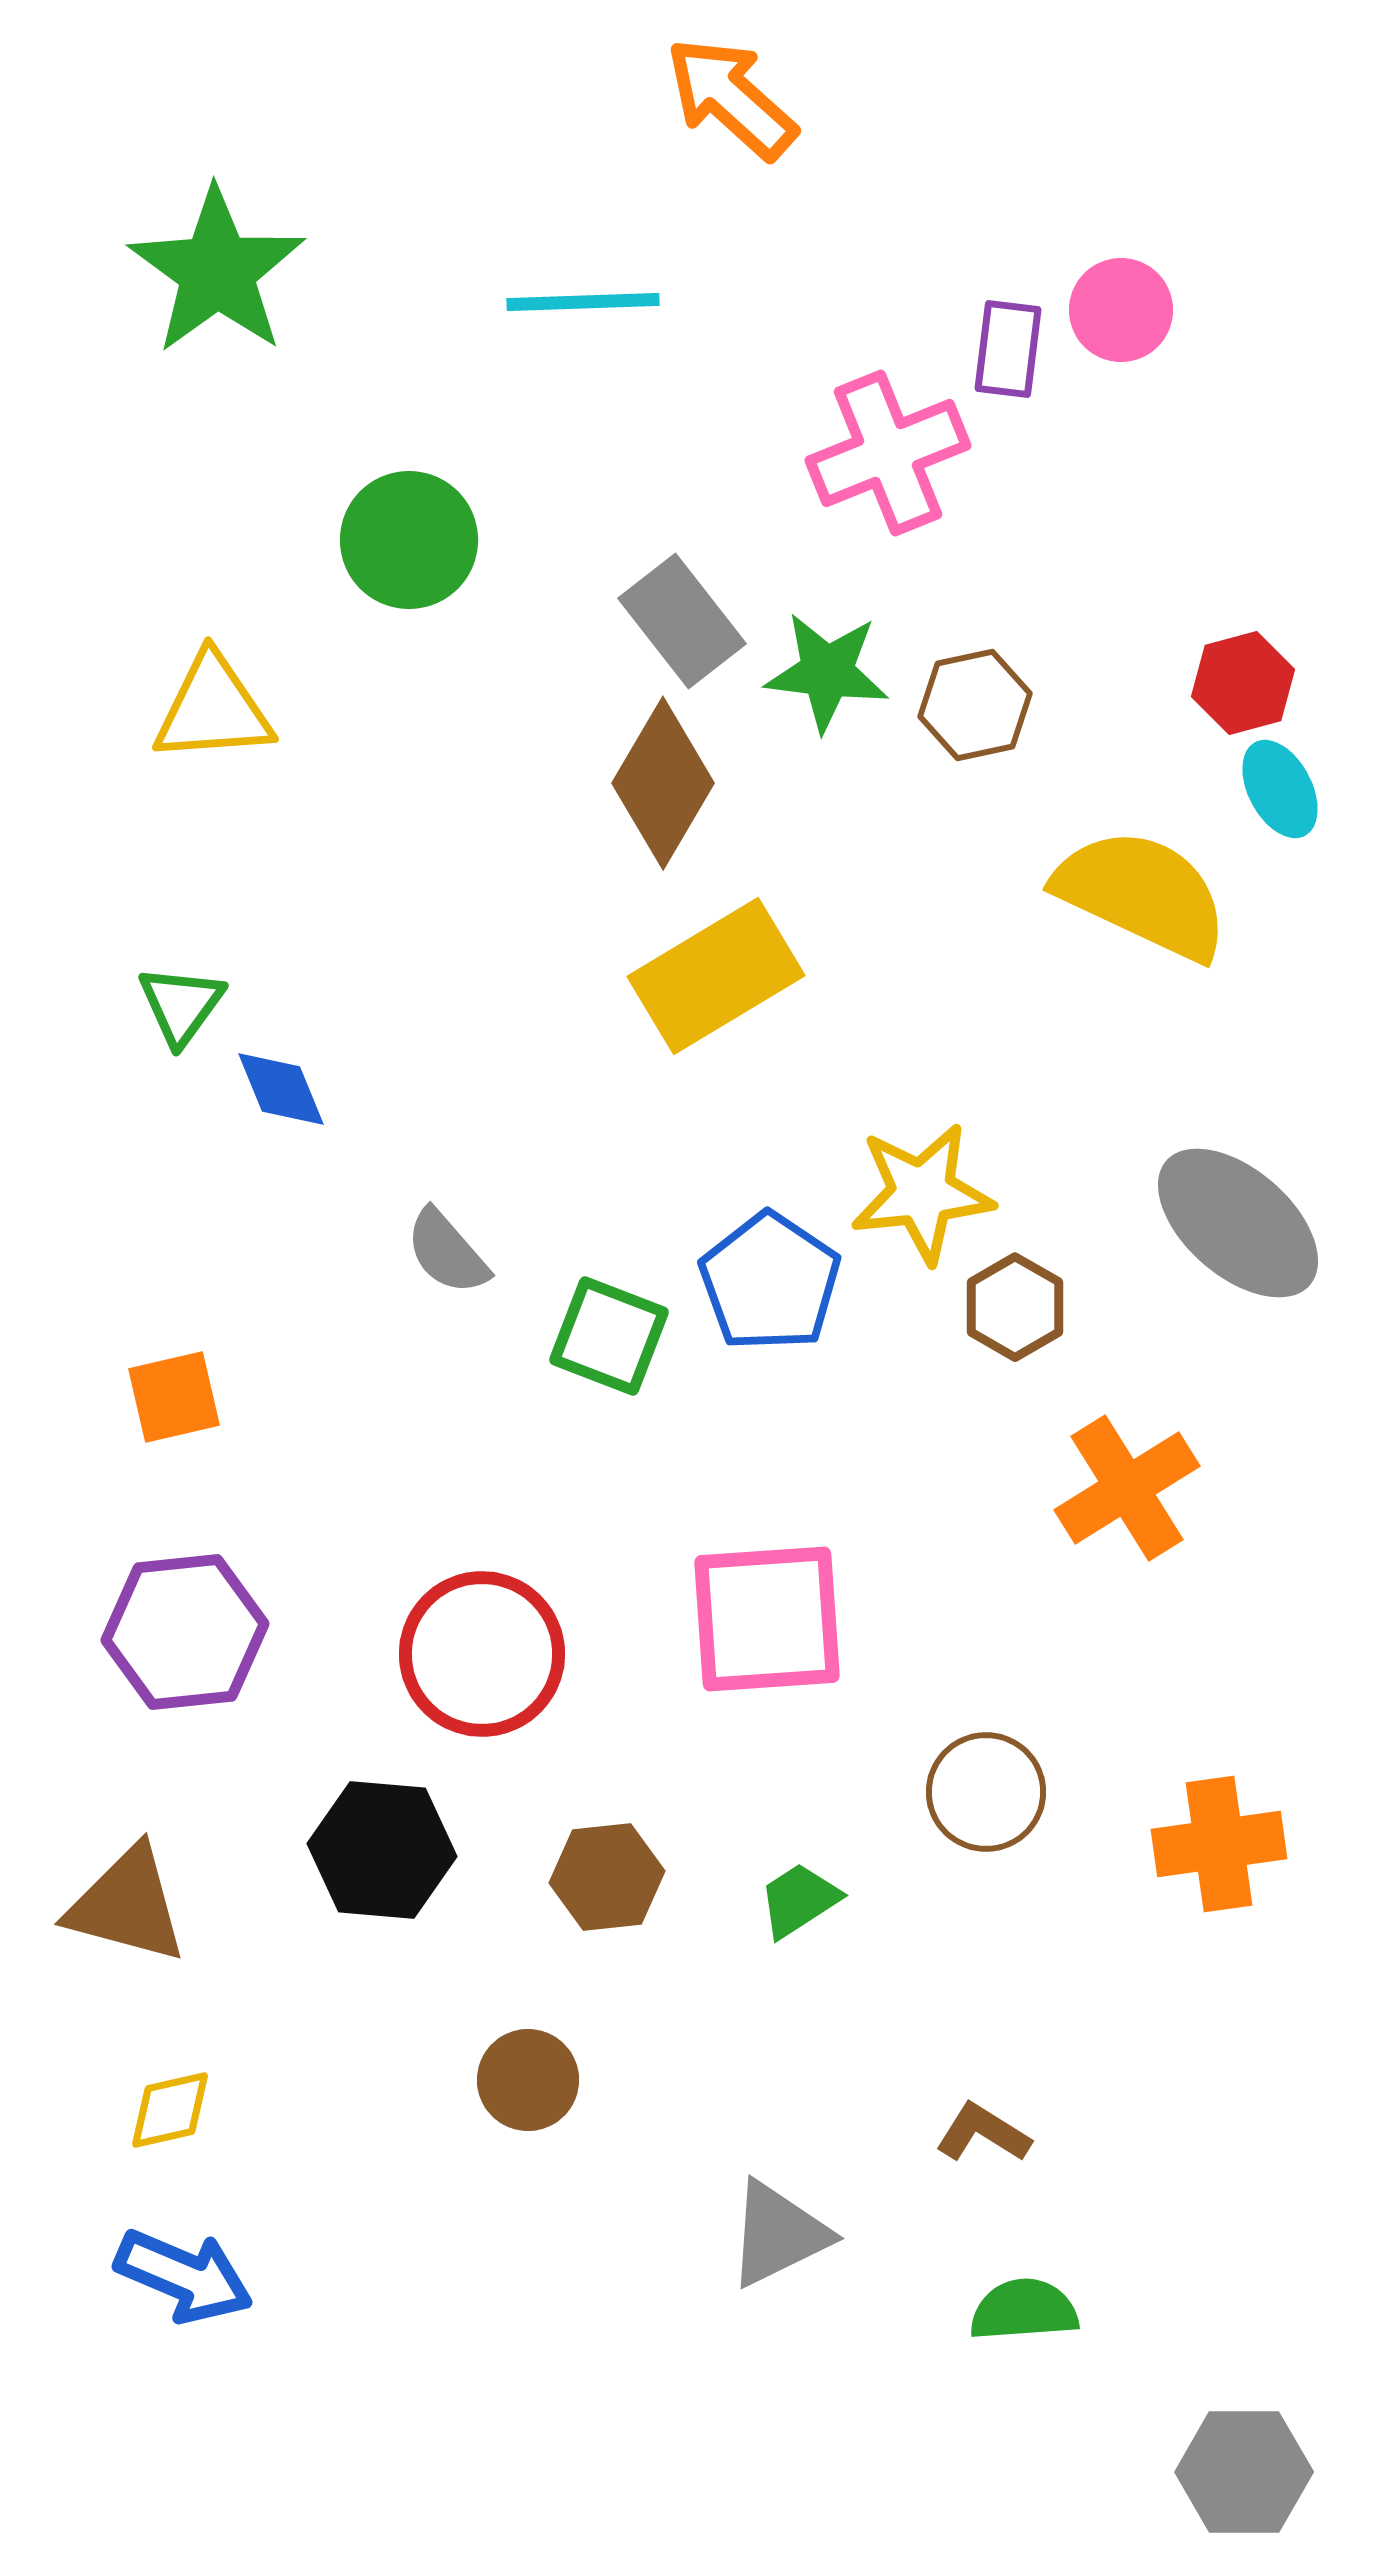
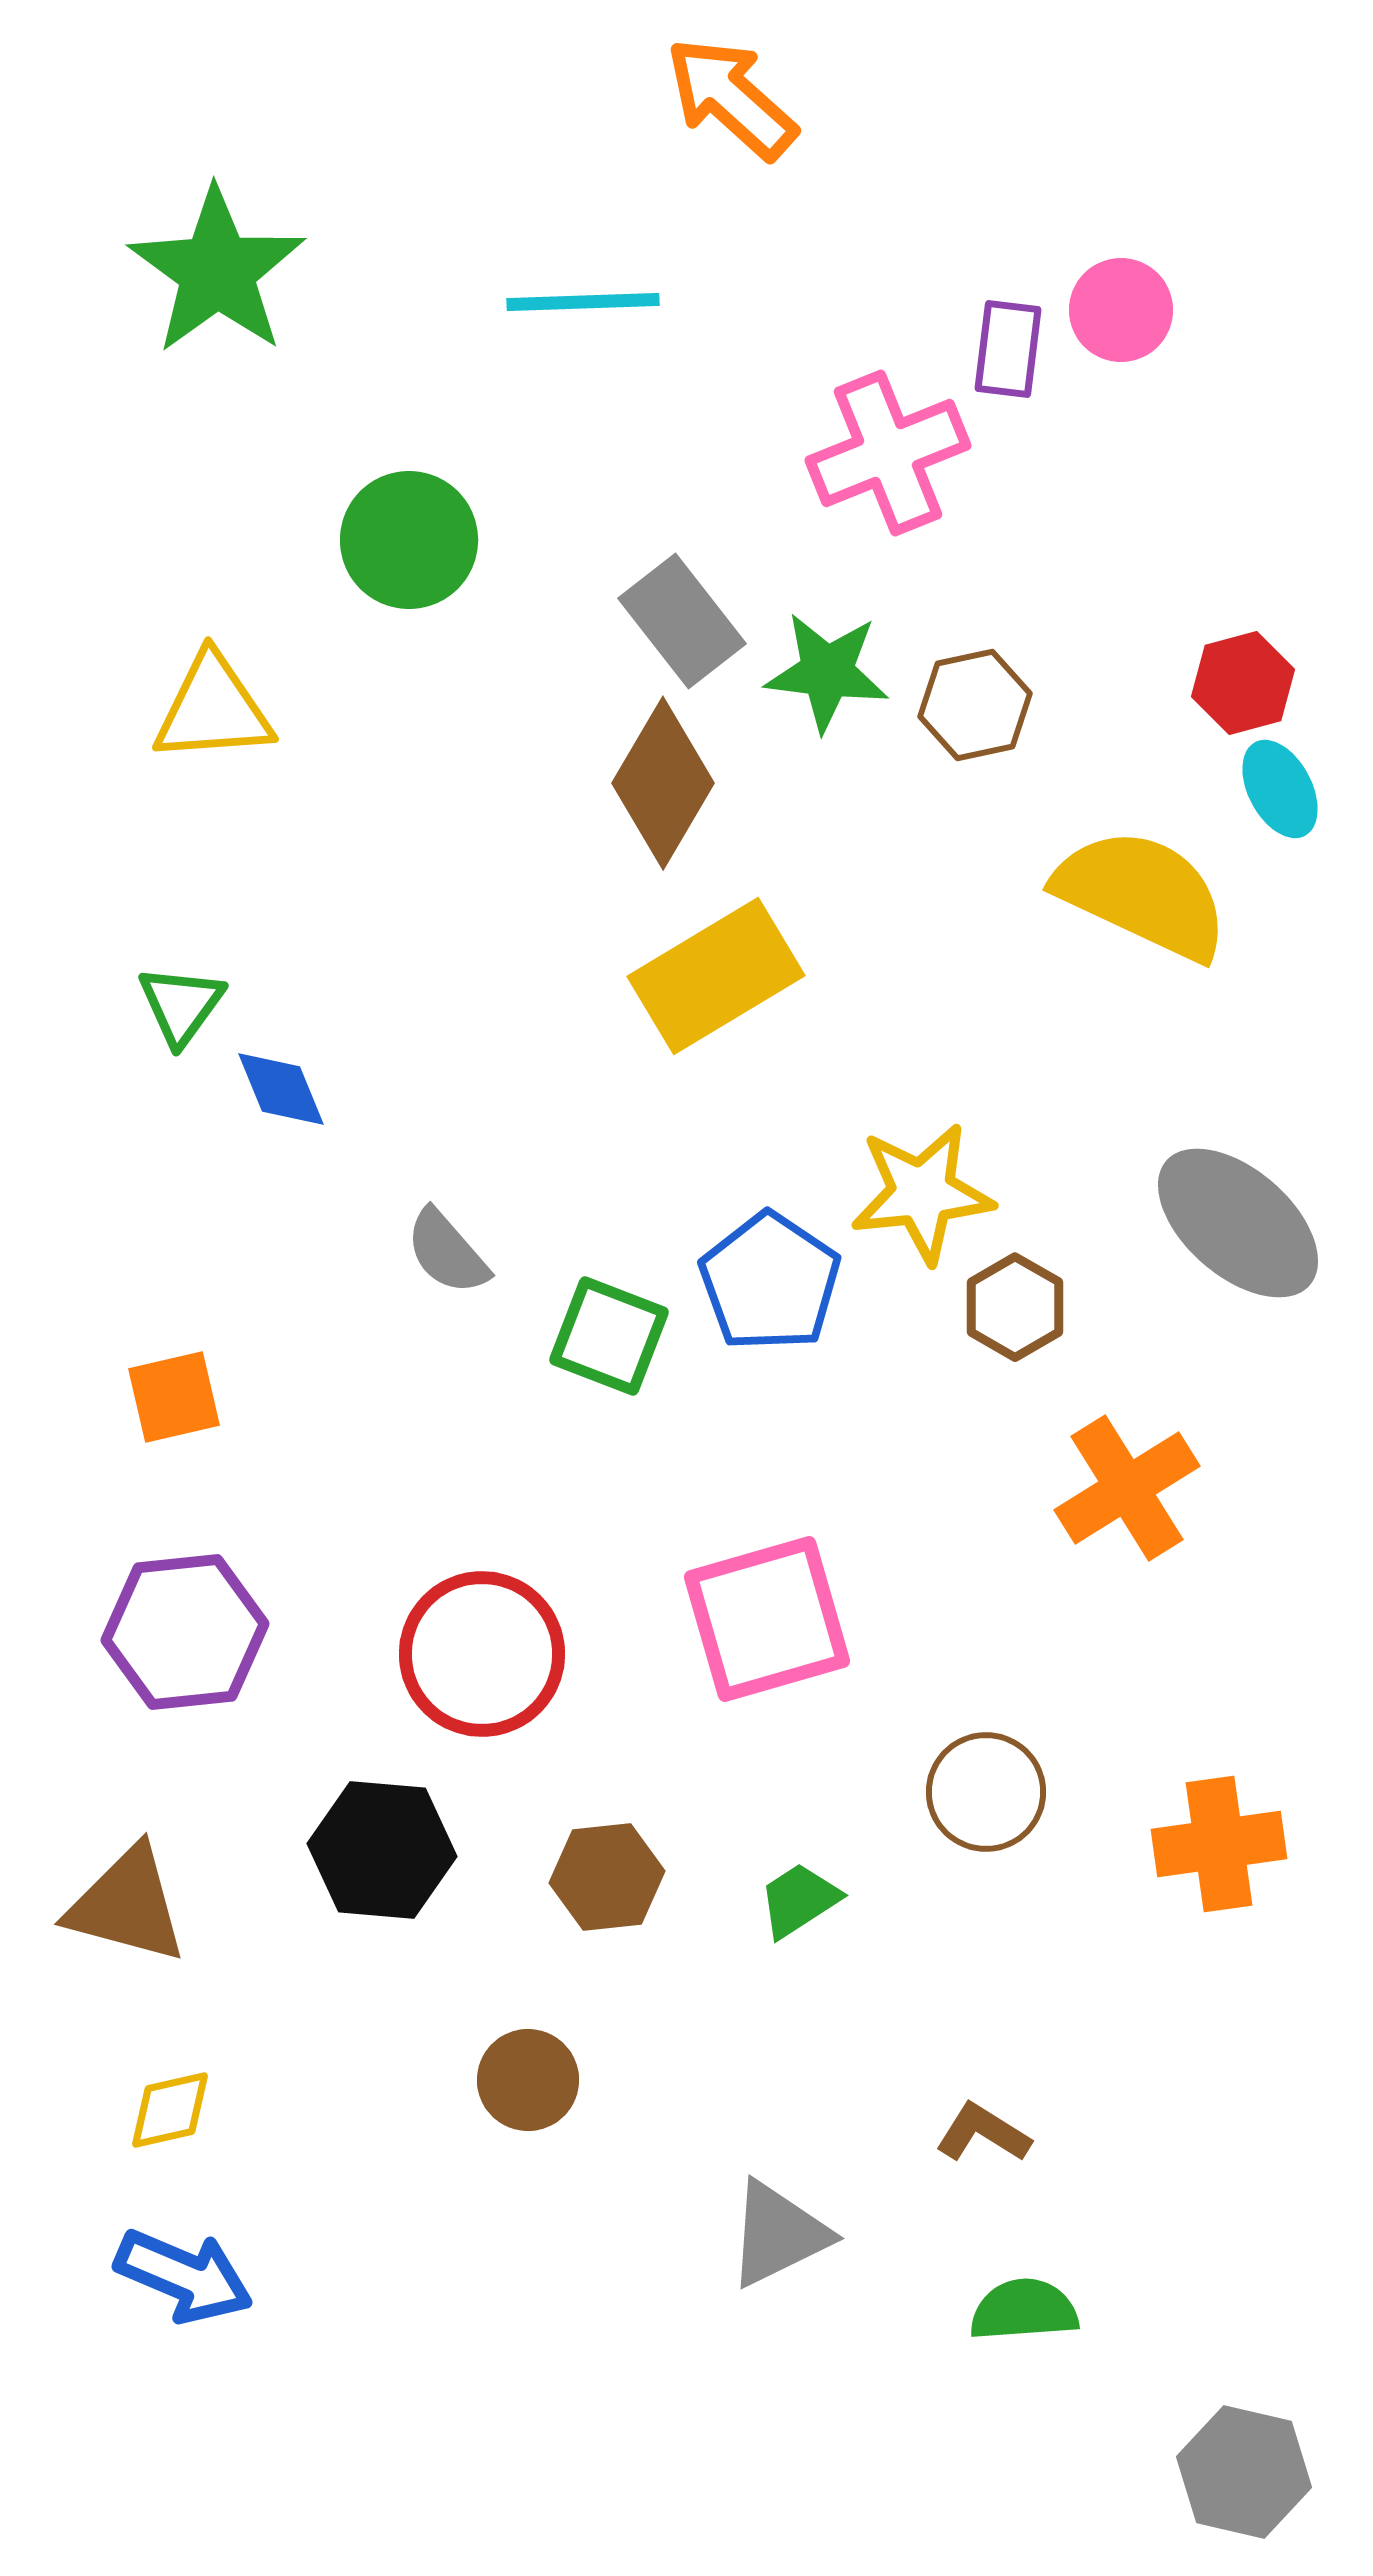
pink square at (767, 1619): rotated 12 degrees counterclockwise
gray hexagon at (1244, 2472): rotated 13 degrees clockwise
